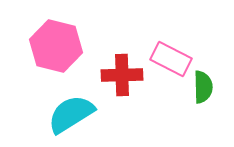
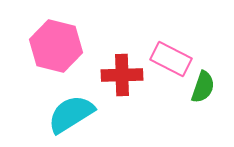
green semicircle: rotated 20 degrees clockwise
